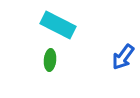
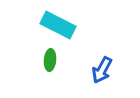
blue arrow: moved 21 px left, 13 px down; rotated 8 degrees counterclockwise
